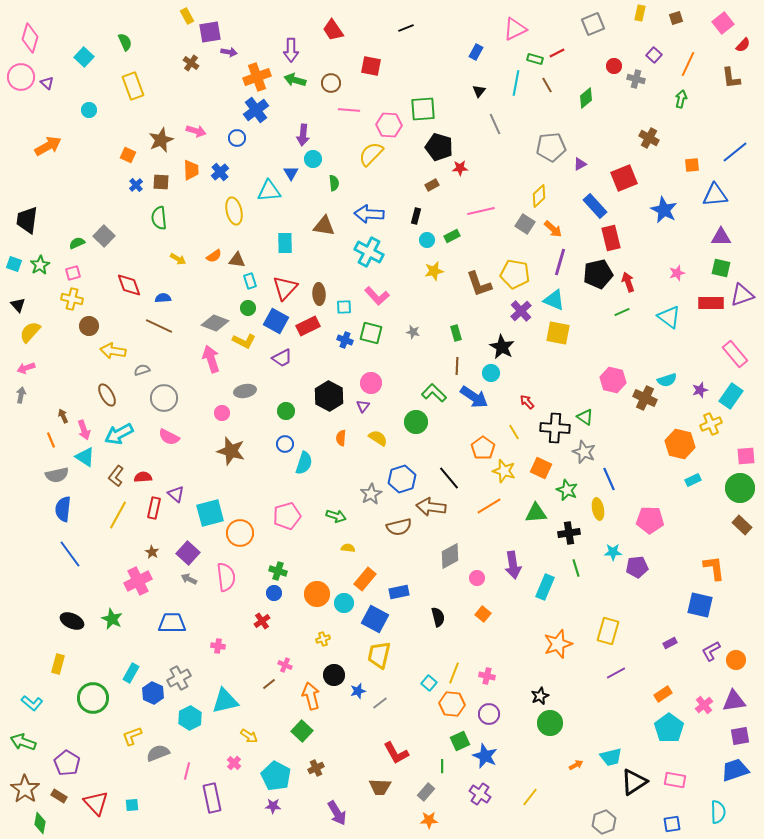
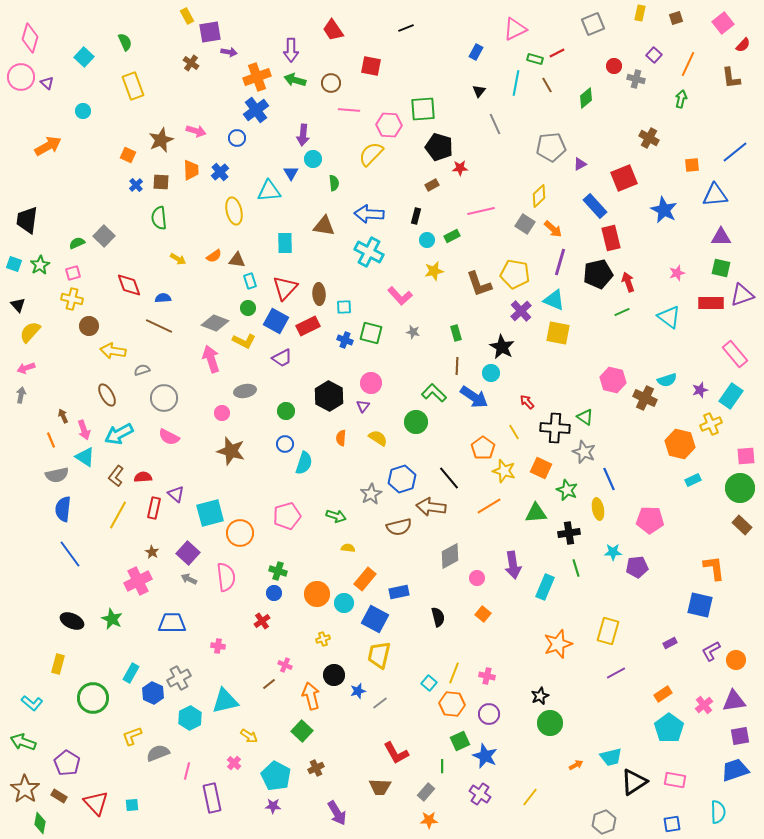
cyan circle at (89, 110): moved 6 px left, 1 px down
pink L-shape at (377, 296): moved 23 px right
